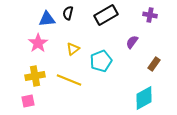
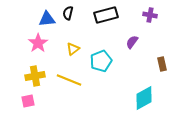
black rectangle: rotated 15 degrees clockwise
brown rectangle: moved 8 px right; rotated 48 degrees counterclockwise
